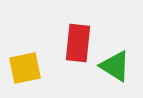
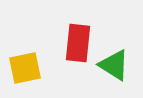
green triangle: moved 1 px left, 1 px up
